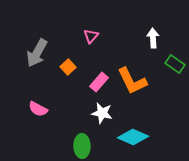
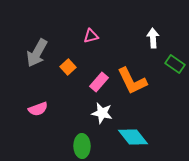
pink triangle: rotated 35 degrees clockwise
pink semicircle: rotated 48 degrees counterclockwise
cyan diamond: rotated 28 degrees clockwise
